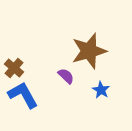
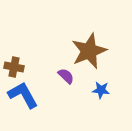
brown star: rotated 6 degrees counterclockwise
brown cross: moved 1 px up; rotated 30 degrees counterclockwise
blue star: rotated 24 degrees counterclockwise
